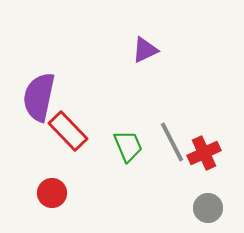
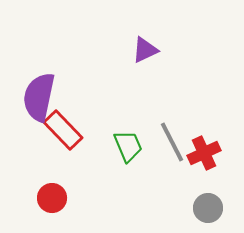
red rectangle: moved 5 px left, 1 px up
red circle: moved 5 px down
